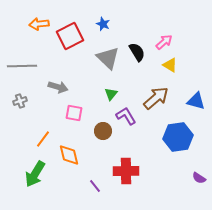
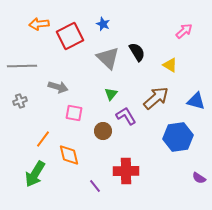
pink arrow: moved 20 px right, 11 px up
